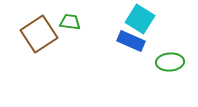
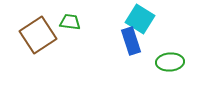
brown square: moved 1 px left, 1 px down
blue rectangle: rotated 48 degrees clockwise
